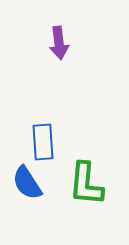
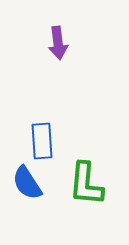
purple arrow: moved 1 px left
blue rectangle: moved 1 px left, 1 px up
